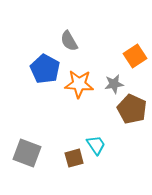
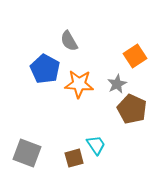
gray star: moved 3 px right; rotated 18 degrees counterclockwise
